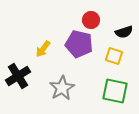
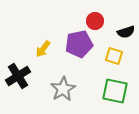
red circle: moved 4 px right, 1 px down
black semicircle: moved 2 px right
purple pentagon: rotated 24 degrees counterclockwise
gray star: moved 1 px right, 1 px down
